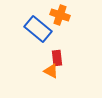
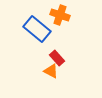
blue rectangle: moved 1 px left
red rectangle: rotated 35 degrees counterclockwise
